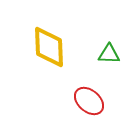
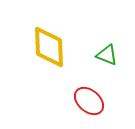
green triangle: moved 2 px left, 1 px down; rotated 20 degrees clockwise
